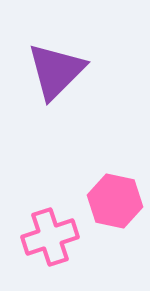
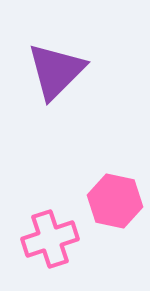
pink cross: moved 2 px down
